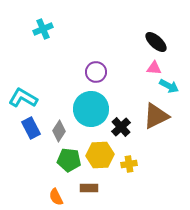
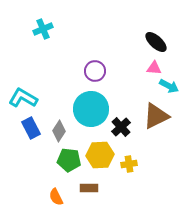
purple circle: moved 1 px left, 1 px up
